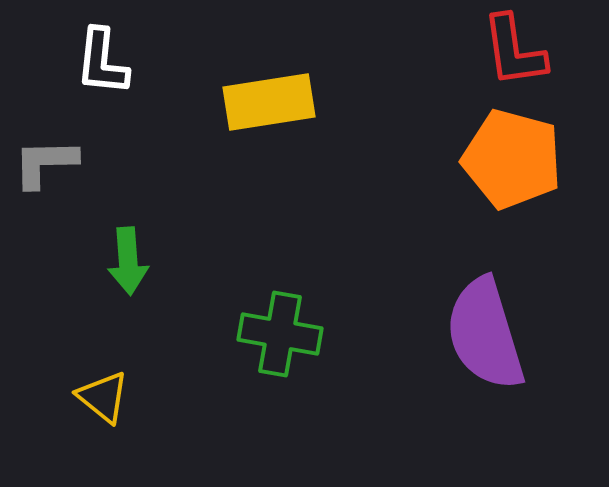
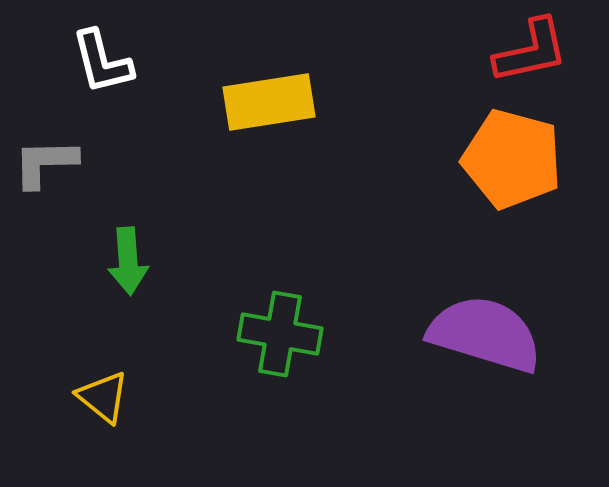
red L-shape: moved 17 px right; rotated 94 degrees counterclockwise
white L-shape: rotated 20 degrees counterclockwise
purple semicircle: rotated 124 degrees clockwise
